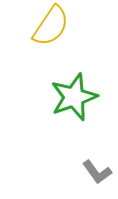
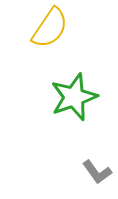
yellow semicircle: moved 1 px left, 2 px down
